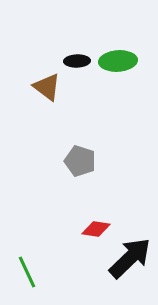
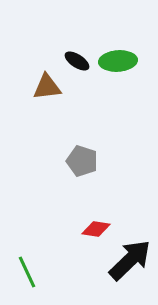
black ellipse: rotated 35 degrees clockwise
brown triangle: rotated 44 degrees counterclockwise
gray pentagon: moved 2 px right
black arrow: moved 2 px down
